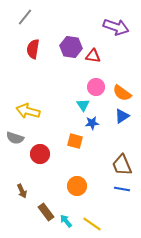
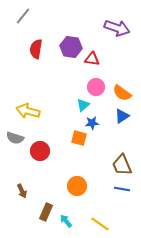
gray line: moved 2 px left, 1 px up
purple arrow: moved 1 px right, 1 px down
red semicircle: moved 3 px right
red triangle: moved 1 px left, 3 px down
cyan triangle: rotated 24 degrees clockwise
orange square: moved 4 px right, 3 px up
red circle: moved 3 px up
brown rectangle: rotated 60 degrees clockwise
yellow line: moved 8 px right
